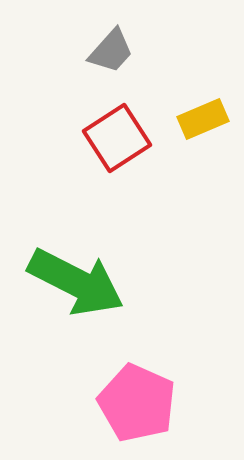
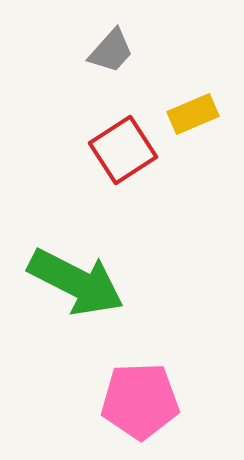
yellow rectangle: moved 10 px left, 5 px up
red square: moved 6 px right, 12 px down
pink pentagon: moved 3 px right, 2 px up; rotated 26 degrees counterclockwise
